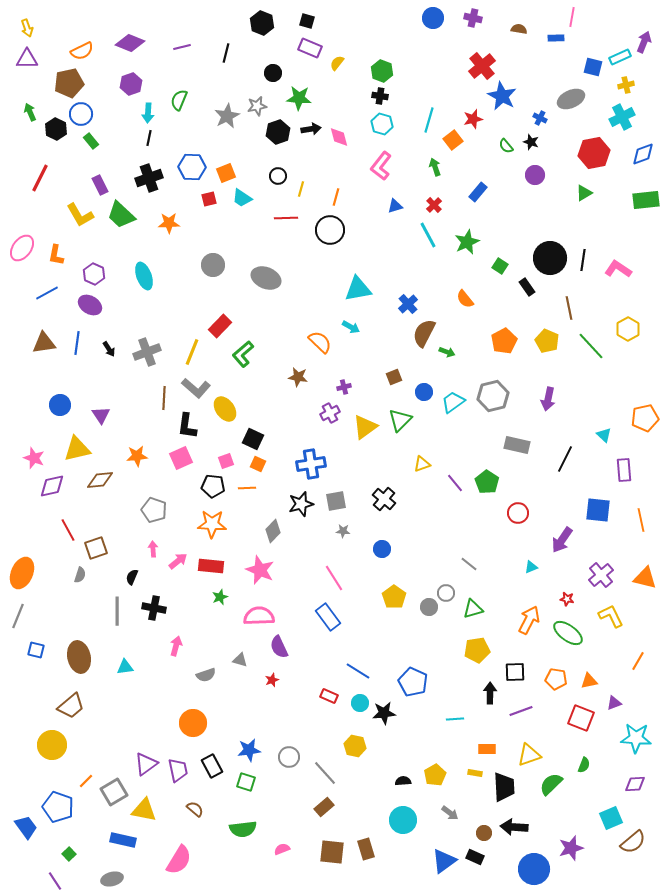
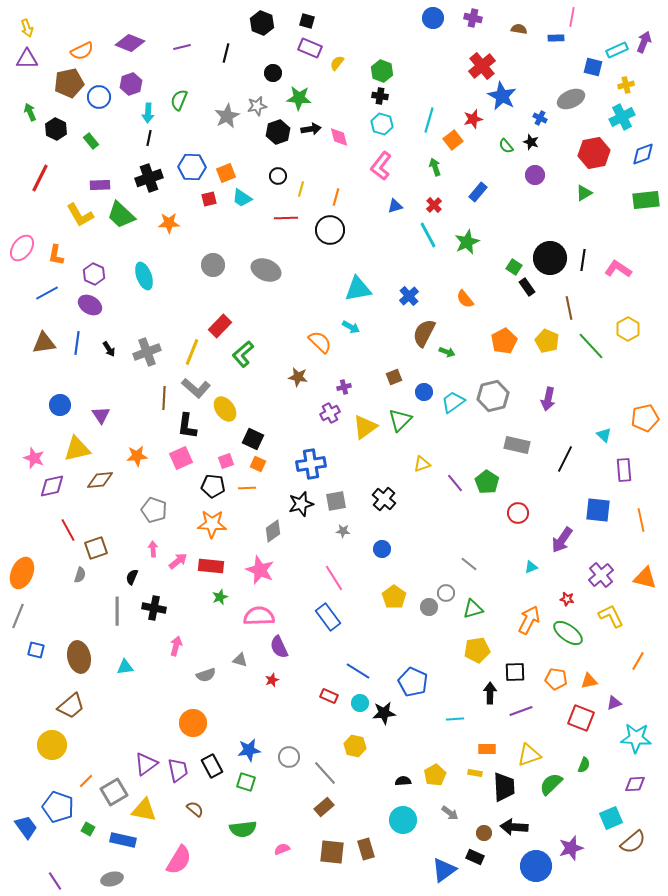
cyan rectangle at (620, 57): moved 3 px left, 7 px up
blue circle at (81, 114): moved 18 px right, 17 px up
purple rectangle at (100, 185): rotated 66 degrees counterclockwise
green square at (500, 266): moved 14 px right, 1 px down
gray ellipse at (266, 278): moved 8 px up
blue cross at (408, 304): moved 1 px right, 8 px up
gray diamond at (273, 531): rotated 10 degrees clockwise
green square at (69, 854): moved 19 px right, 25 px up; rotated 16 degrees counterclockwise
blue triangle at (444, 861): moved 9 px down
blue circle at (534, 869): moved 2 px right, 3 px up
